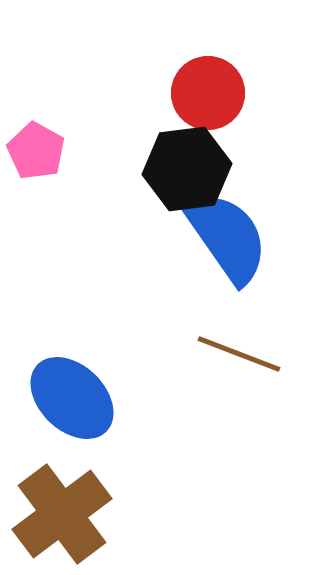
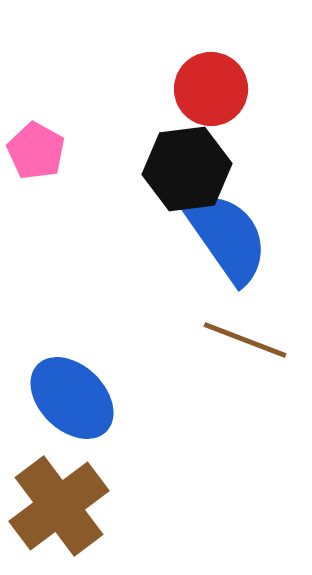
red circle: moved 3 px right, 4 px up
brown line: moved 6 px right, 14 px up
brown cross: moved 3 px left, 8 px up
